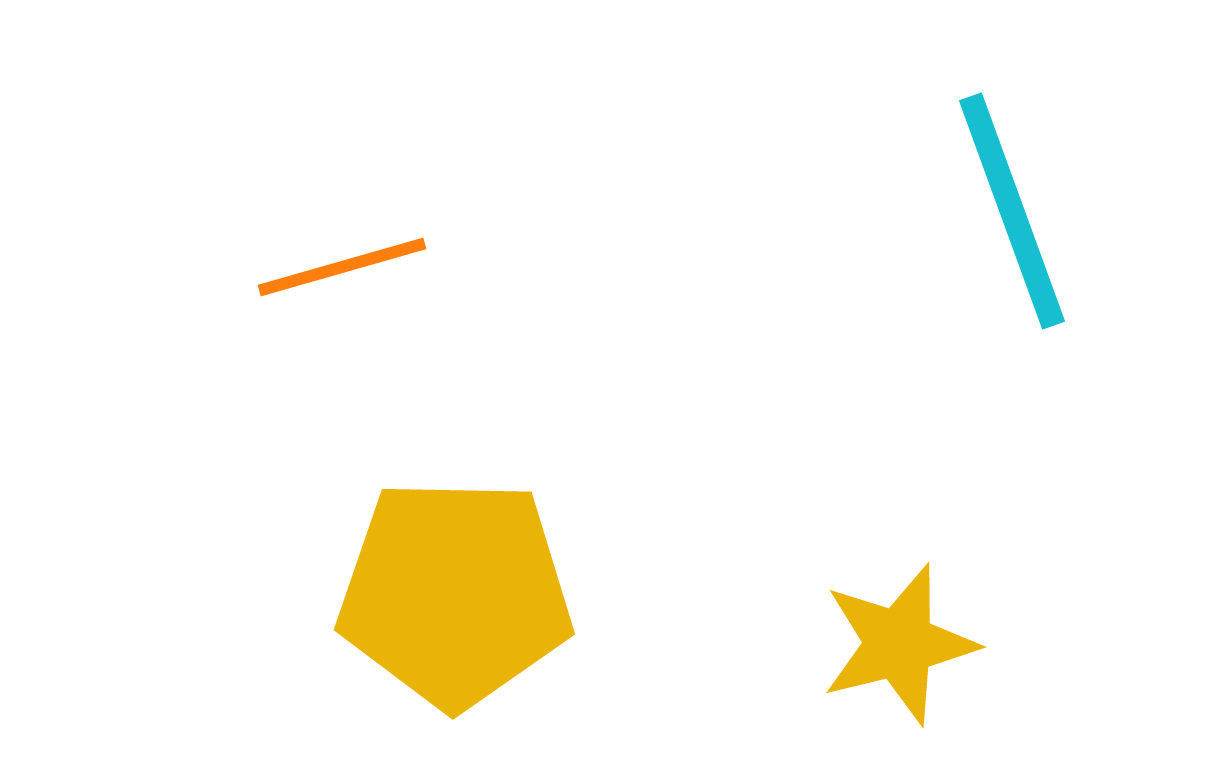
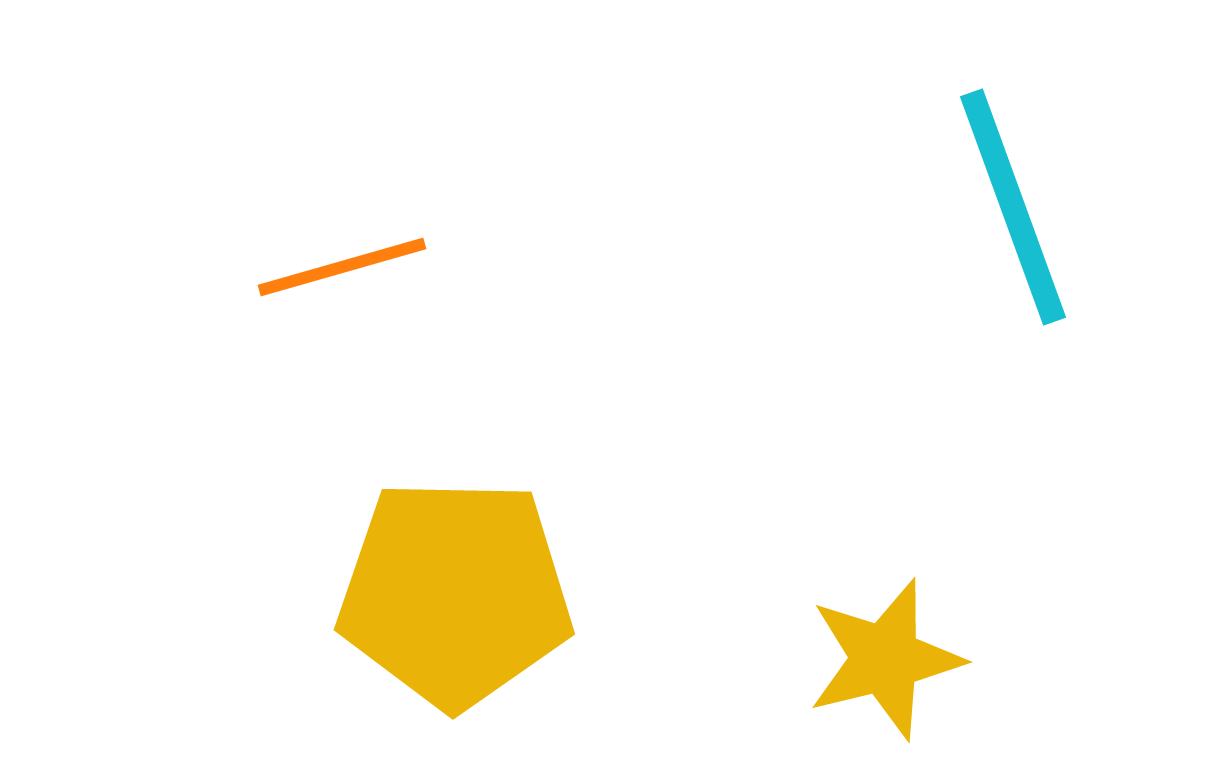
cyan line: moved 1 px right, 4 px up
yellow star: moved 14 px left, 15 px down
